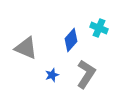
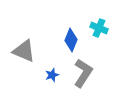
blue diamond: rotated 20 degrees counterclockwise
gray triangle: moved 2 px left, 3 px down
gray L-shape: moved 3 px left, 1 px up
